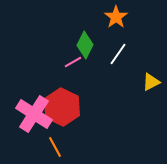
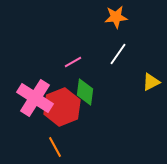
orange star: rotated 30 degrees clockwise
green diamond: moved 47 px down; rotated 20 degrees counterclockwise
red hexagon: rotated 12 degrees clockwise
pink cross: moved 1 px right, 16 px up
